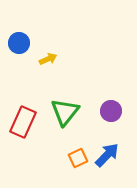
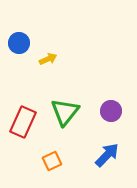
orange square: moved 26 px left, 3 px down
